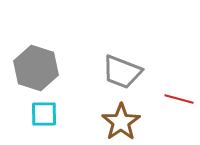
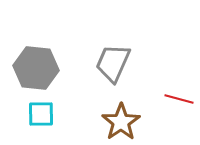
gray hexagon: rotated 12 degrees counterclockwise
gray trapezoid: moved 9 px left, 9 px up; rotated 93 degrees clockwise
cyan square: moved 3 px left
